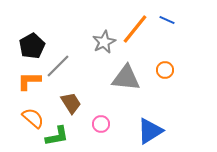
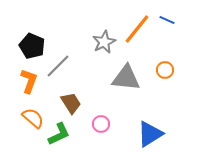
orange line: moved 2 px right
black pentagon: rotated 20 degrees counterclockwise
orange L-shape: rotated 110 degrees clockwise
blue triangle: moved 3 px down
green L-shape: moved 2 px right, 2 px up; rotated 15 degrees counterclockwise
